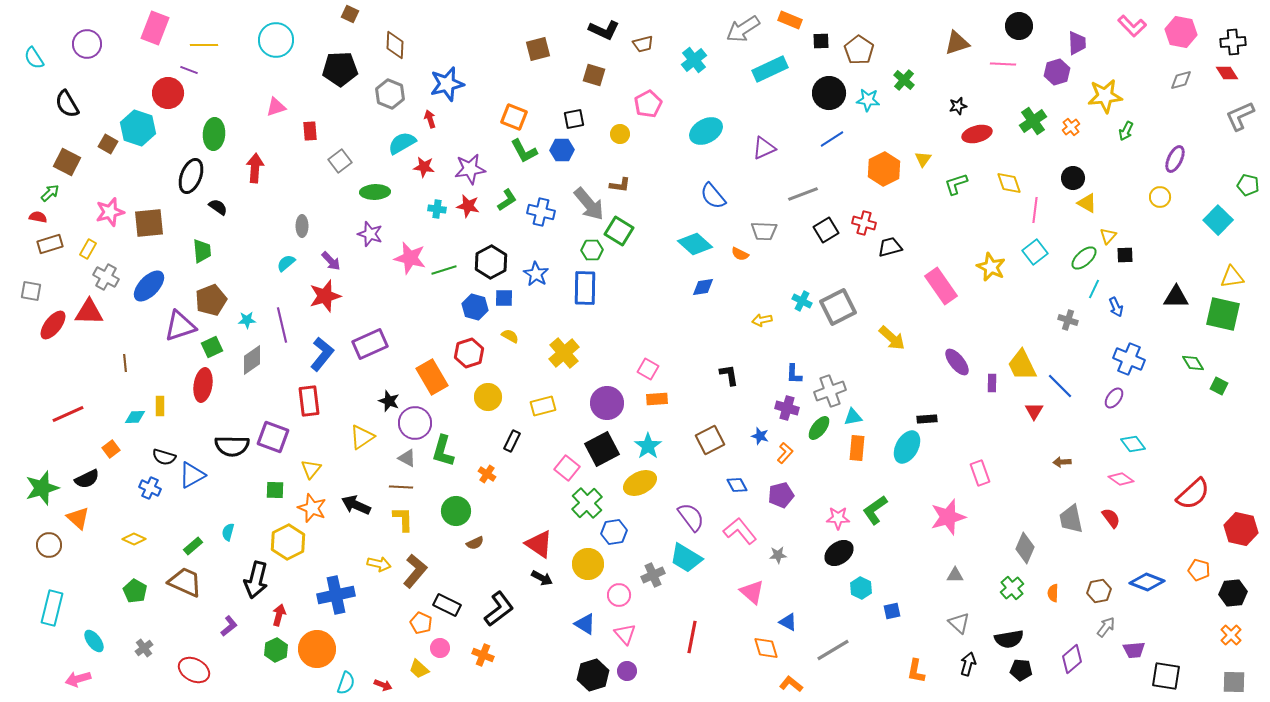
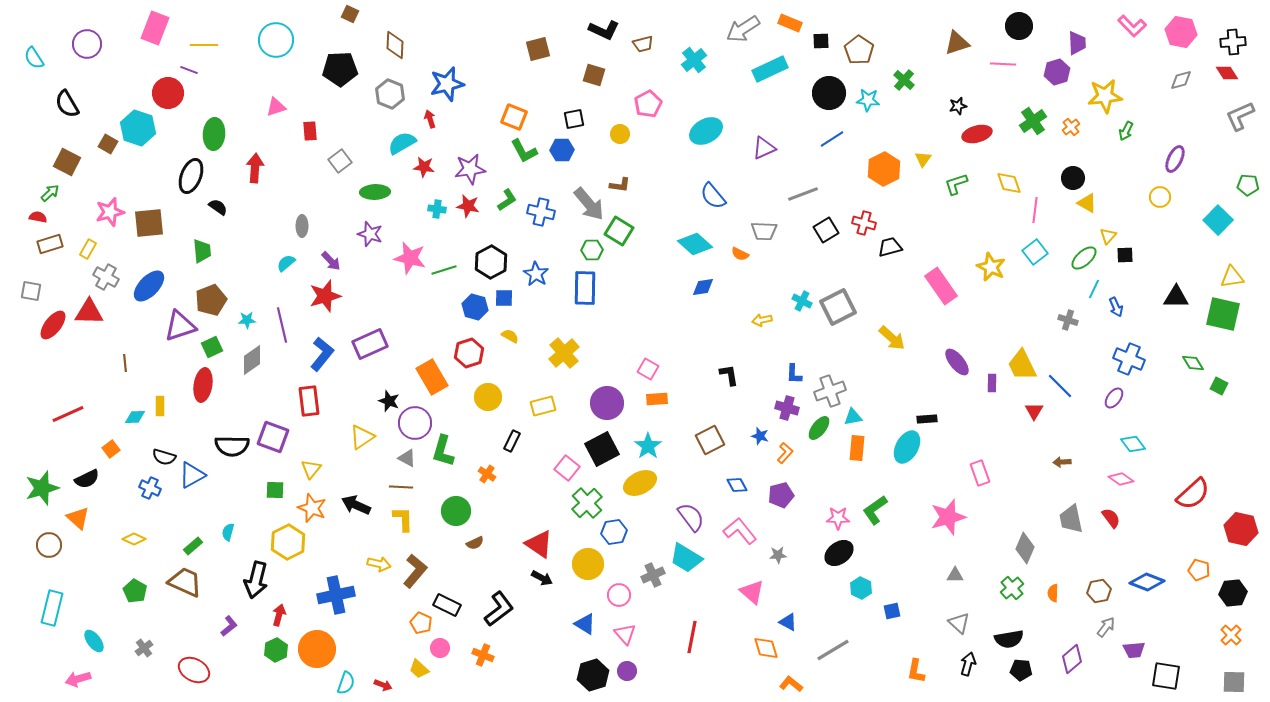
orange rectangle at (790, 20): moved 3 px down
green pentagon at (1248, 185): rotated 10 degrees counterclockwise
